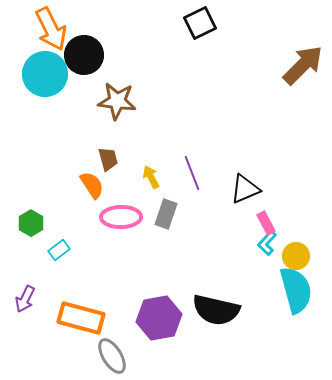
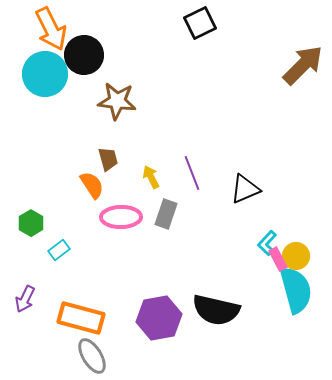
pink rectangle: moved 12 px right, 36 px down
gray ellipse: moved 20 px left
